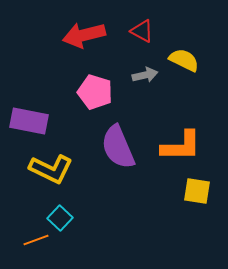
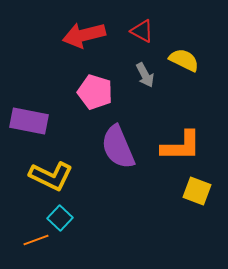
gray arrow: rotated 75 degrees clockwise
yellow L-shape: moved 7 px down
yellow square: rotated 12 degrees clockwise
